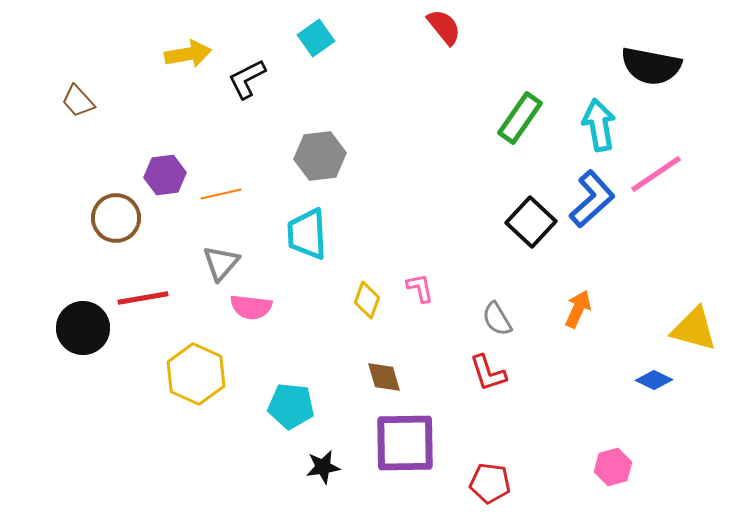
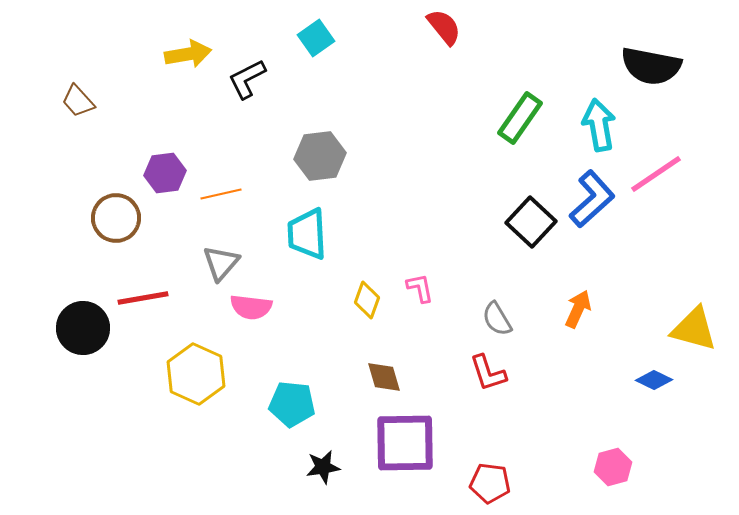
purple hexagon: moved 2 px up
cyan pentagon: moved 1 px right, 2 px up
